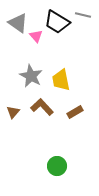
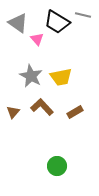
pink triangle: moved 1 px right, 3 px down
yellow trapezoid: moved 3 px up; rotated 90 degrees counterclockwise
